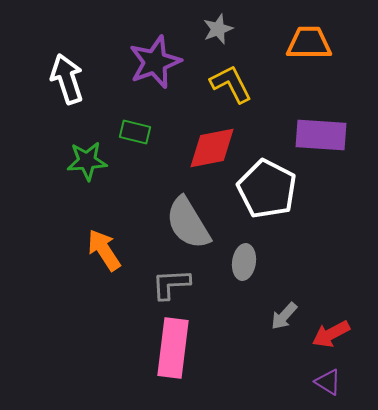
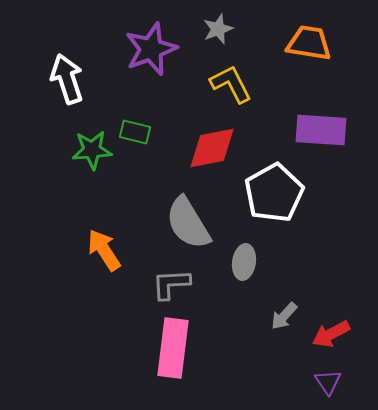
orange trapezoid: rotated 9 degrees clockwise
purple star: moved 4 px left, 13 px up
purple rectangle: moved 5 px up
green star: moved 5 px right, 11 px up
white pentagon: moved 7 px right, 4 px down; rotated 16 degrees clockwise
purple triangle: rotated 24 degrees clockwise
